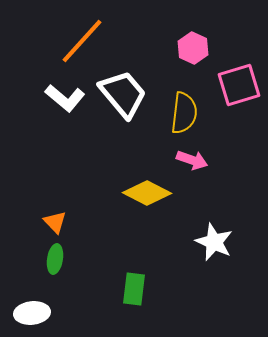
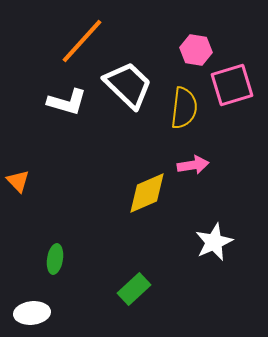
pink hexagon: moved 3 px right, 2 px down; rotated 16 degrees counterclockwise
pink square: moved 7 px left
white trapezoid: moved 5 px right, 9 px up; rotated 6 degrees counterclockwise
white L-shape: moved 2 px right, 4 px down; rotated 24 degrees counterclockwise
yellow semicircle: moved 5 px up
pink arrow: moved 1 px right, 5 px down; rotated 28 degrees counterclockwise
yellow diamond: rotated 51 degrees counterclockwise
orange triangle: moved 37 px left, 41 px up
white star: rotated 24 degrees clockwise
green rectangle: rotated 40 degrees clockwise
